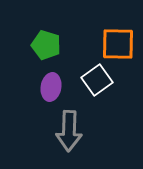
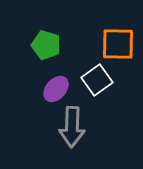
purple ellipse: moved 5 px right, 2 px down; rotated 32 degrees clockwise
gray arrow: moved 3 px right, 4 px up
